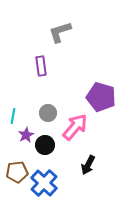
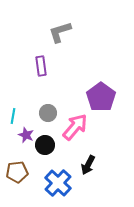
purple pentagon: rotated 20 degrees clockwise
purple star: rotated 21 degrees counterclockwise
blue cross: moved 14 px right
